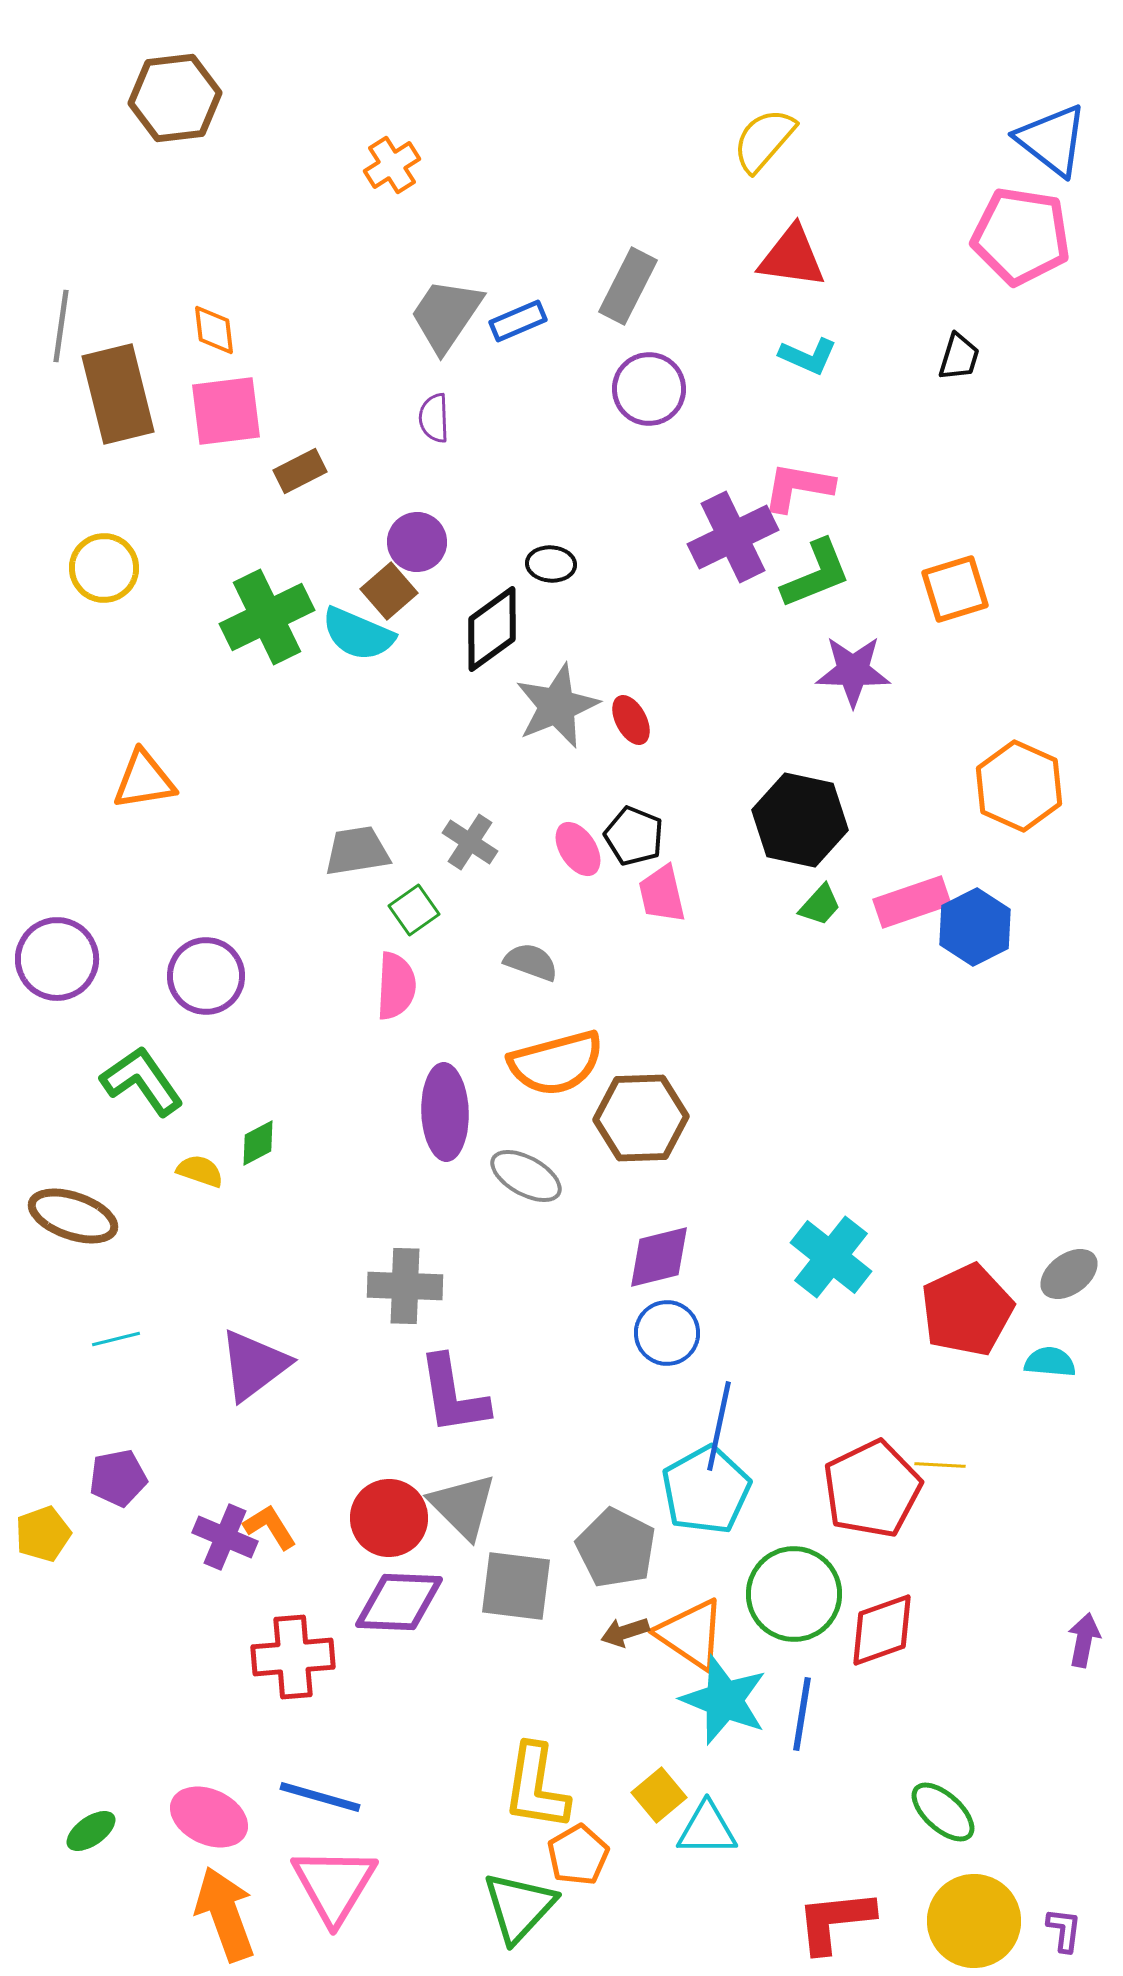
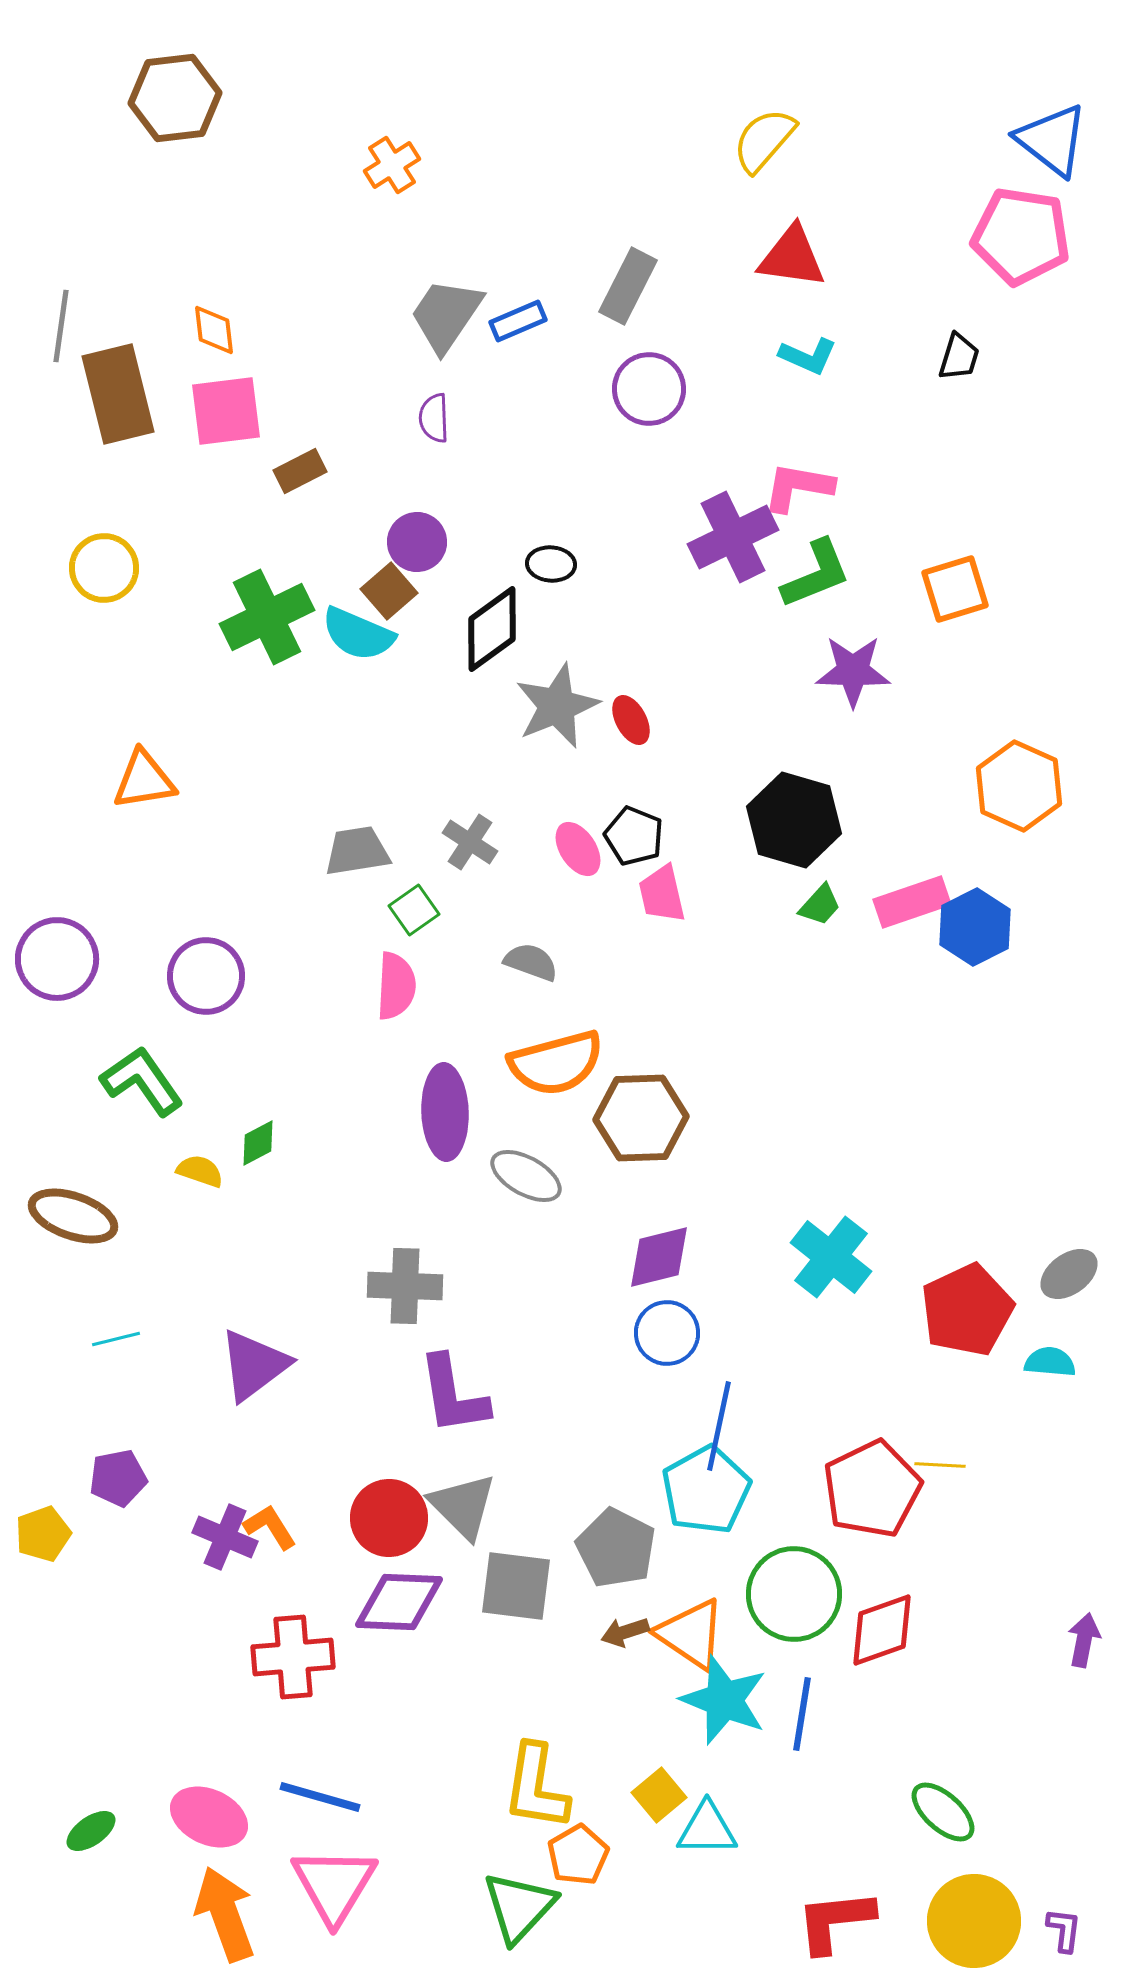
black hexagon at (800, 820): moved 6 px left; rotated 4 degrees clockwise
